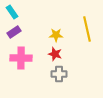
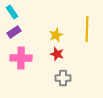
yellow line: rotated 15 degrees clockwise
yellow star: rotated 24 degrees counterclockwise
red star: moved 2 px right
gray cross: moved 4 px right, 4 px down
